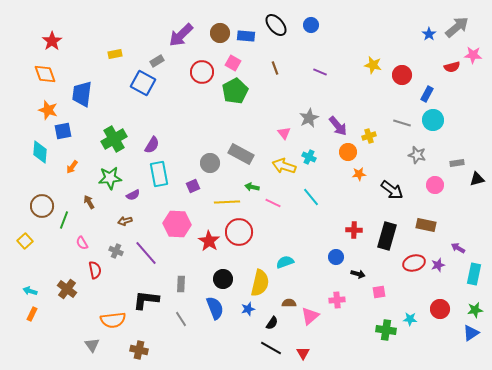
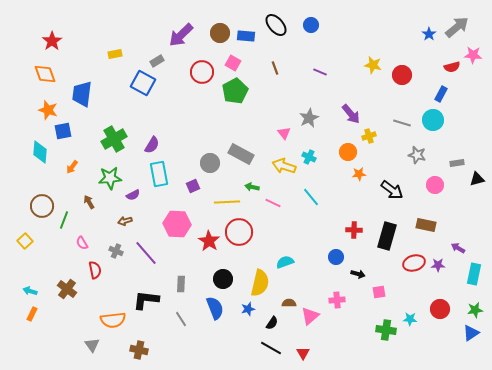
blue rectangle at (427, 94): moved 14 px right
purple arrow at (338, 126): moved 13 px right, 12 px up
purple star at (438, 265): rotated 16 degrees clockwise
